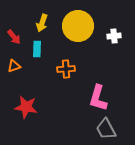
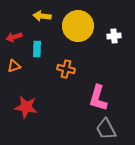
yellow arrow: moved 7 px up; rotated 78 degrees clockwise
red arrow: rotated 112 degrees clockwise
orange cross: rotated 18 degrees clockwise
